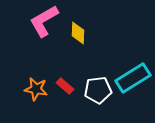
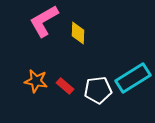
orange star: moved 8 px up
